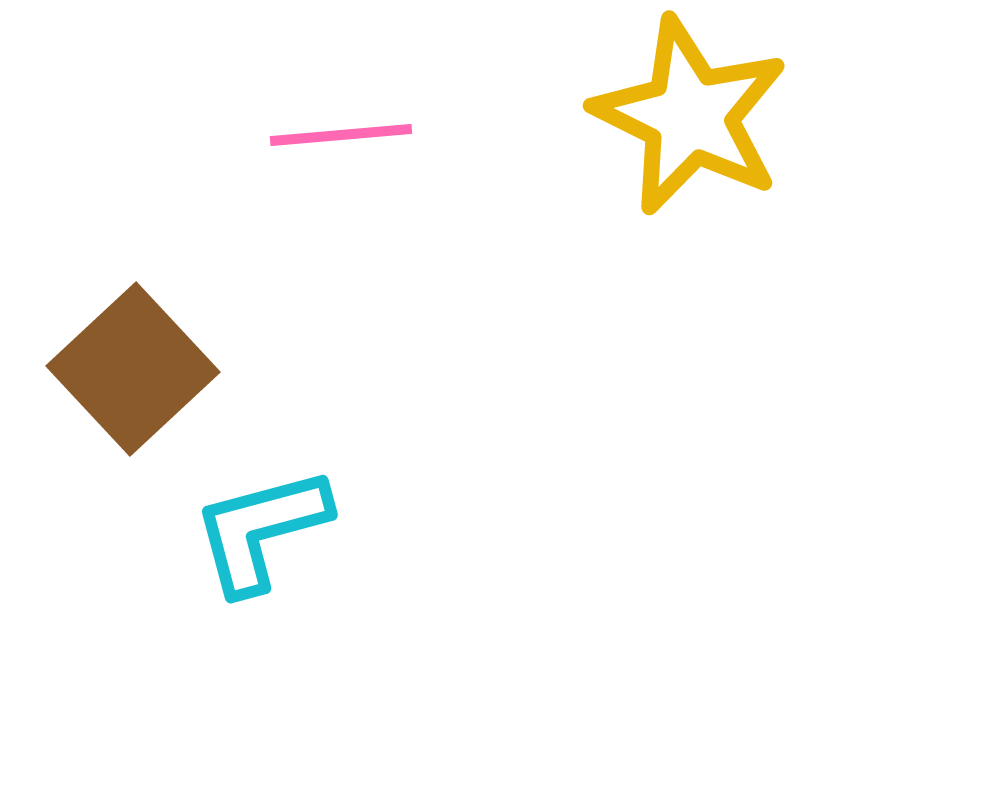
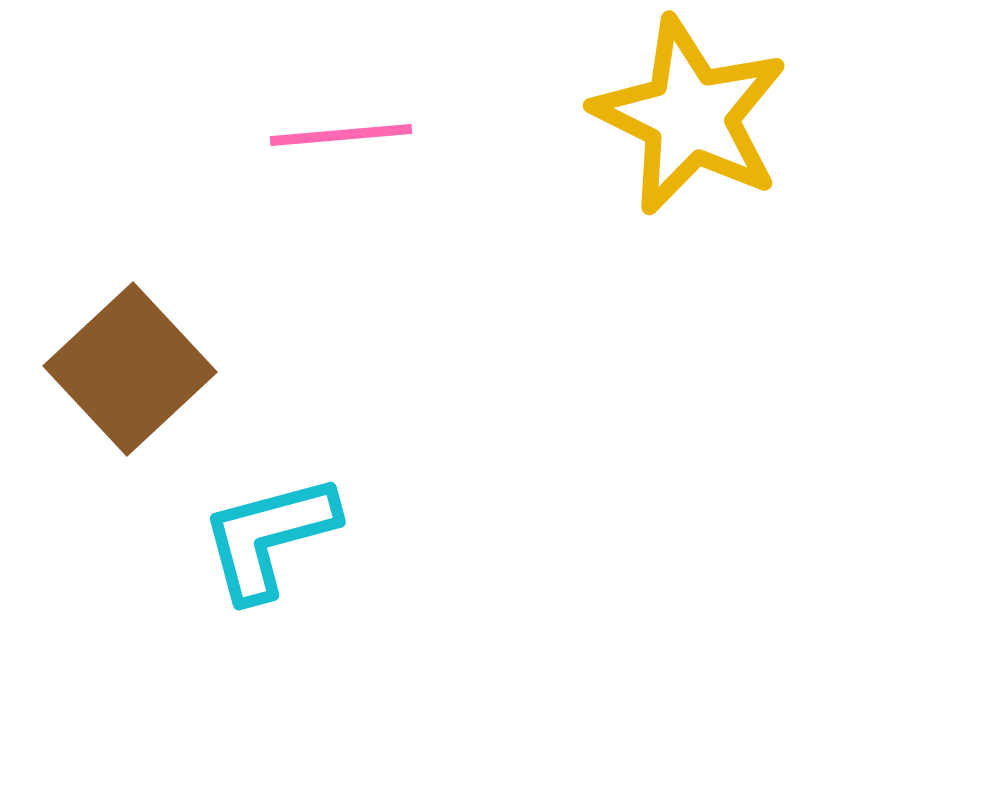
brown square: moved 3 px left
cyan L-shape: moved 8 px right, 7 px down
